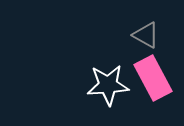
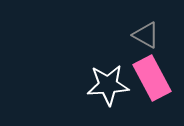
pink rectangle: moved 1 px left
